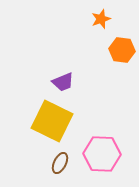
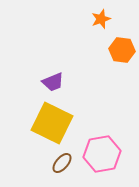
purple trapezoid: moved 10 px left
yellow square: moved 2 px down
pink hexagon: rotated 12 degrees counterclockwise
brown ellipse: moved 2 px right; rotated 15 degrees clockwise
